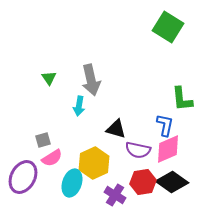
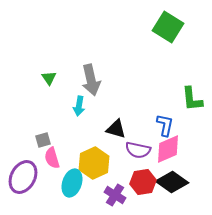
green L-shape: moved 10 px right
pink semicircle: rotated 105 degrees clockwise
